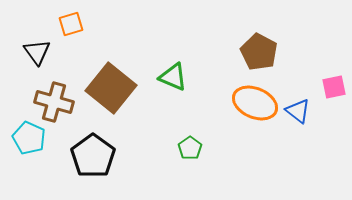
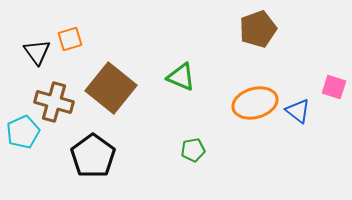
orange square: moved 1 px left, 15 px down
brown pentagon: moved 1 px left, 23 px up; rotated 24 degrees clockwise
green triangle: moved 8 px right
pink square: rotated 30 degrees clockwise
orange ellipse: rotated 39 degrees counterclockwise
cyan pentagon: moved 6 px left, 6 px up; rotated 24 degrees clockwise
green pentagon: moved 3 px right, 2 px down; rotated 25 degrees clockwise
